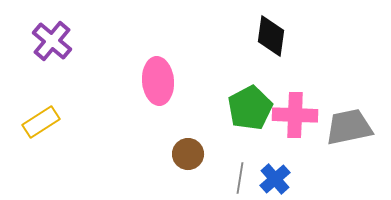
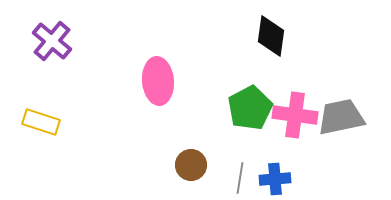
pink cross: rotated 6 degrees clockwise
yellow rectangle: rotated 51 degrees clockwise
gray trapezoid: moved 8 px left, 10 px up
brown circle: moved 3 px right, 11 px down
blue cross: rotated 36 degrees clockwise
